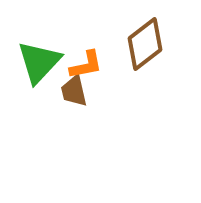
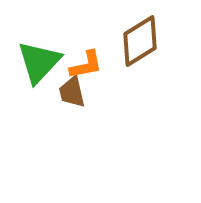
brown diamond: moved 5 px left, 3 px up; rotated 6 degrees clockwise
brown trapezoid: moved 2 px left, 1 px down
